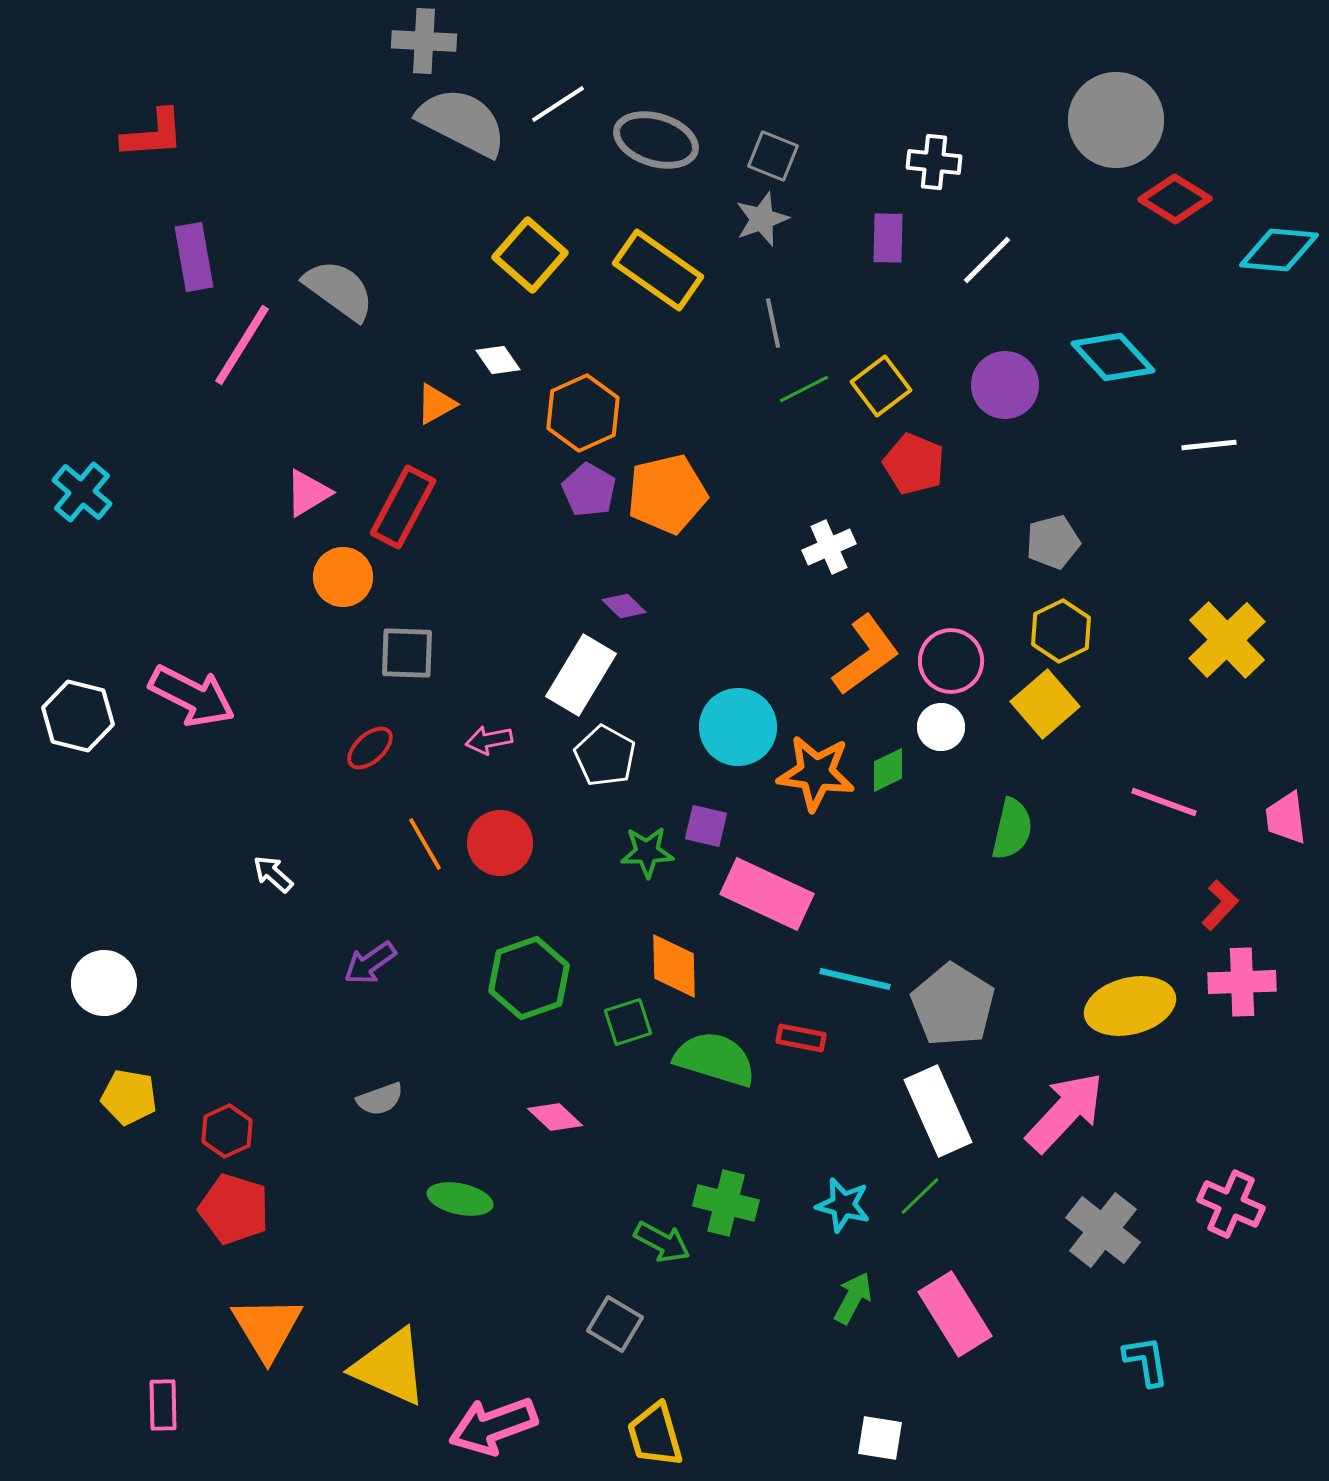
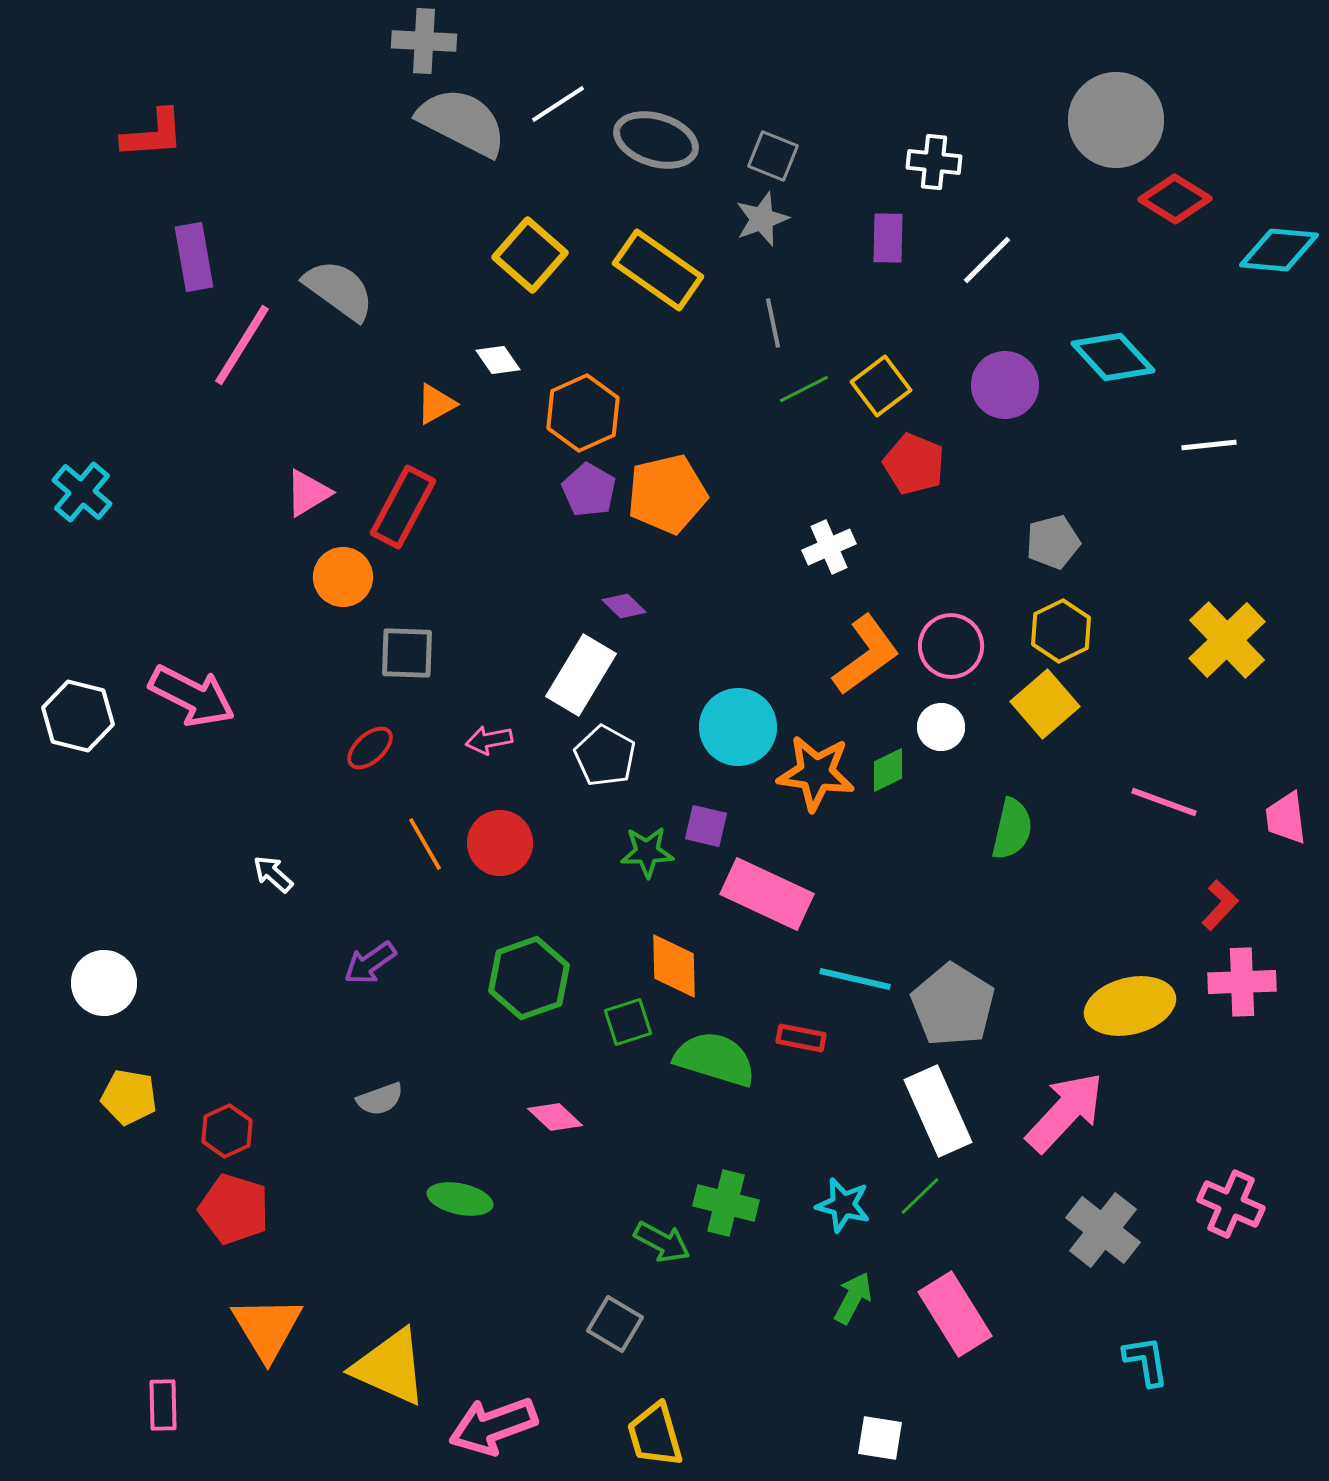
pink circle at (951, 661): moved 15 px up
